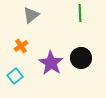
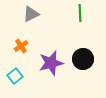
gray triangle: moved 1 px up; rotated 12 degrees clockwise
black circle: moved 2 px right, 1 px down
purple star: rotated 25 degrees clockwise
